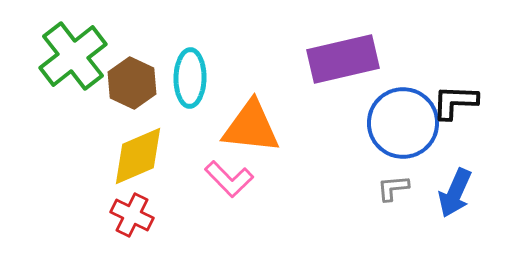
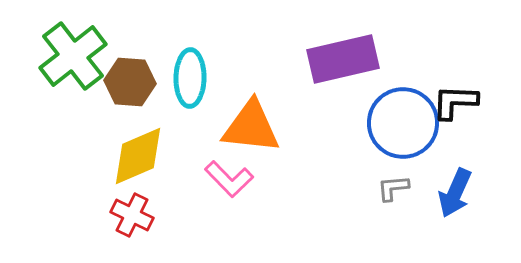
brown hexagon: moved 2 px left, 1 px up; rotated 21 degrees counterclockwise
